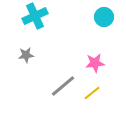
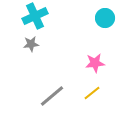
cyan circle: moved 1 px right, 1 px down
gray star: moved 5 px right, 11 px up
gray line: moved 11 px left, 10 px down
